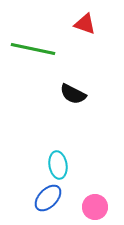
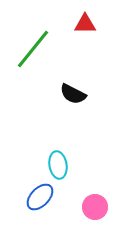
red triangle: rotated 20 degrees counterclockwise
green line: rotated 63 degrees counterclockwise
blue ellipse: moved 8 px left, 1 px up
